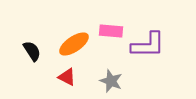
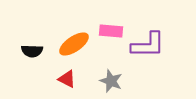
black semicircle: rotated 125 degrees clockwise
red triangle: moved 2 px down
